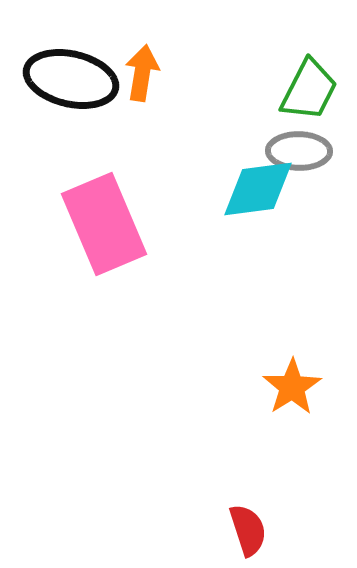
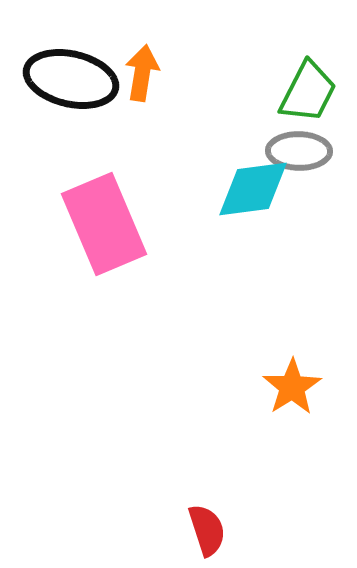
green trapezoid: moved 1 px left, 2 px down
cyan diamond: moved 5 px left
red semicircle: moved 41 px left
